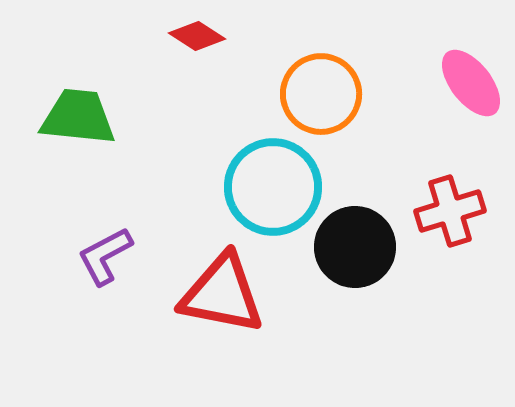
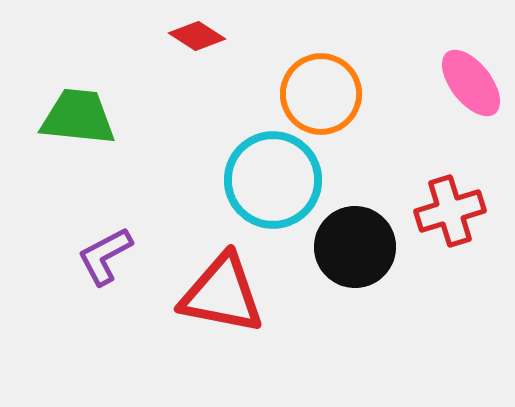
cyan circle: moved 7 px up
